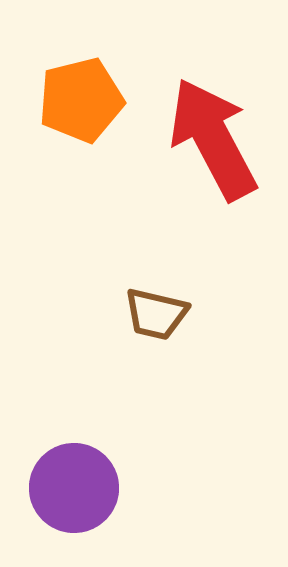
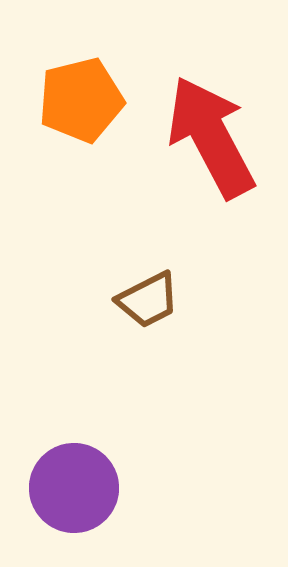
red arrow: moved 2 px left, 2 px up
brown trapezoid: moved 8 px left, 14 px up; rotated 40 degrees counterclockwise
